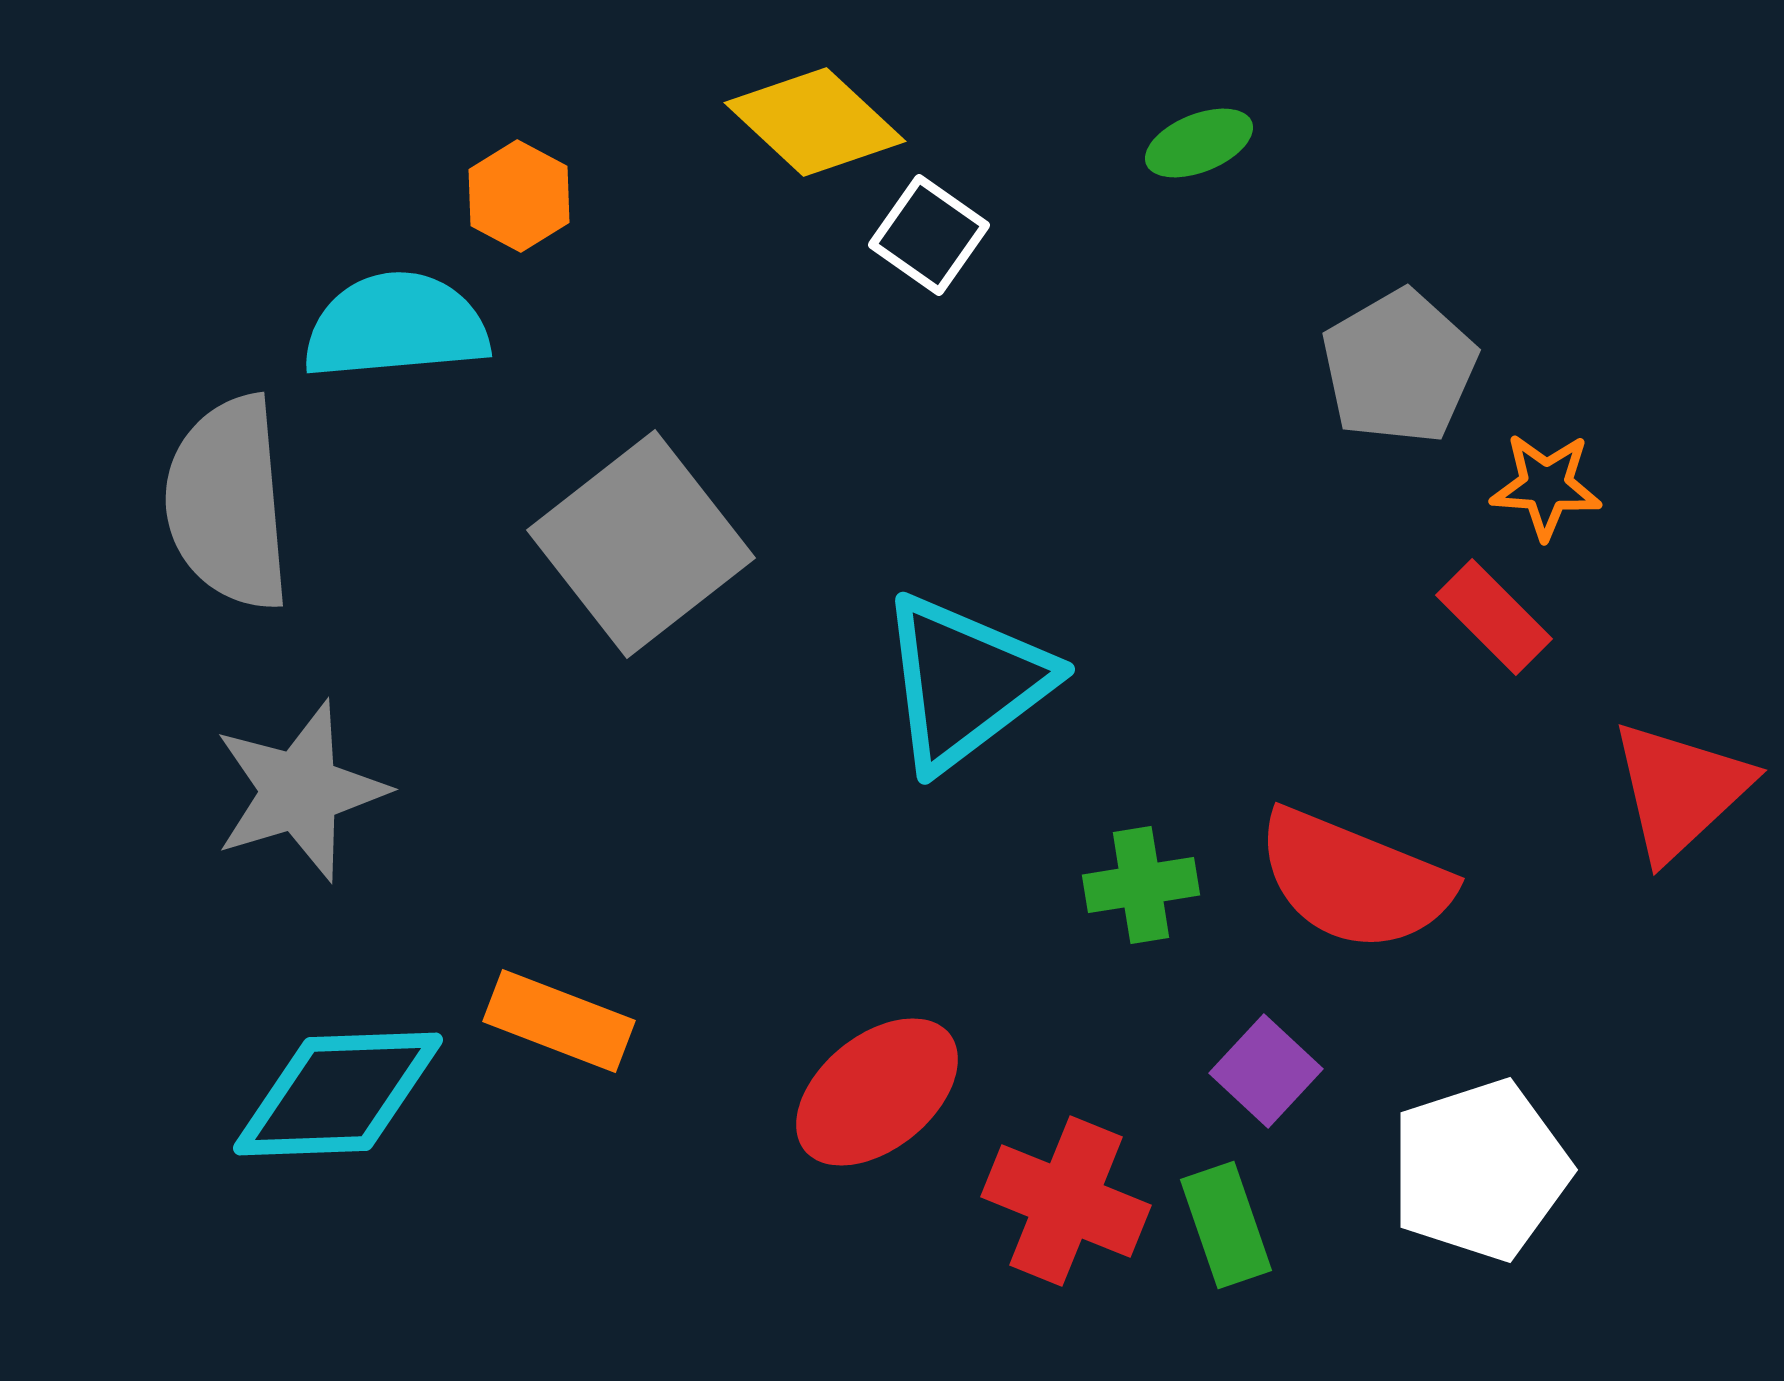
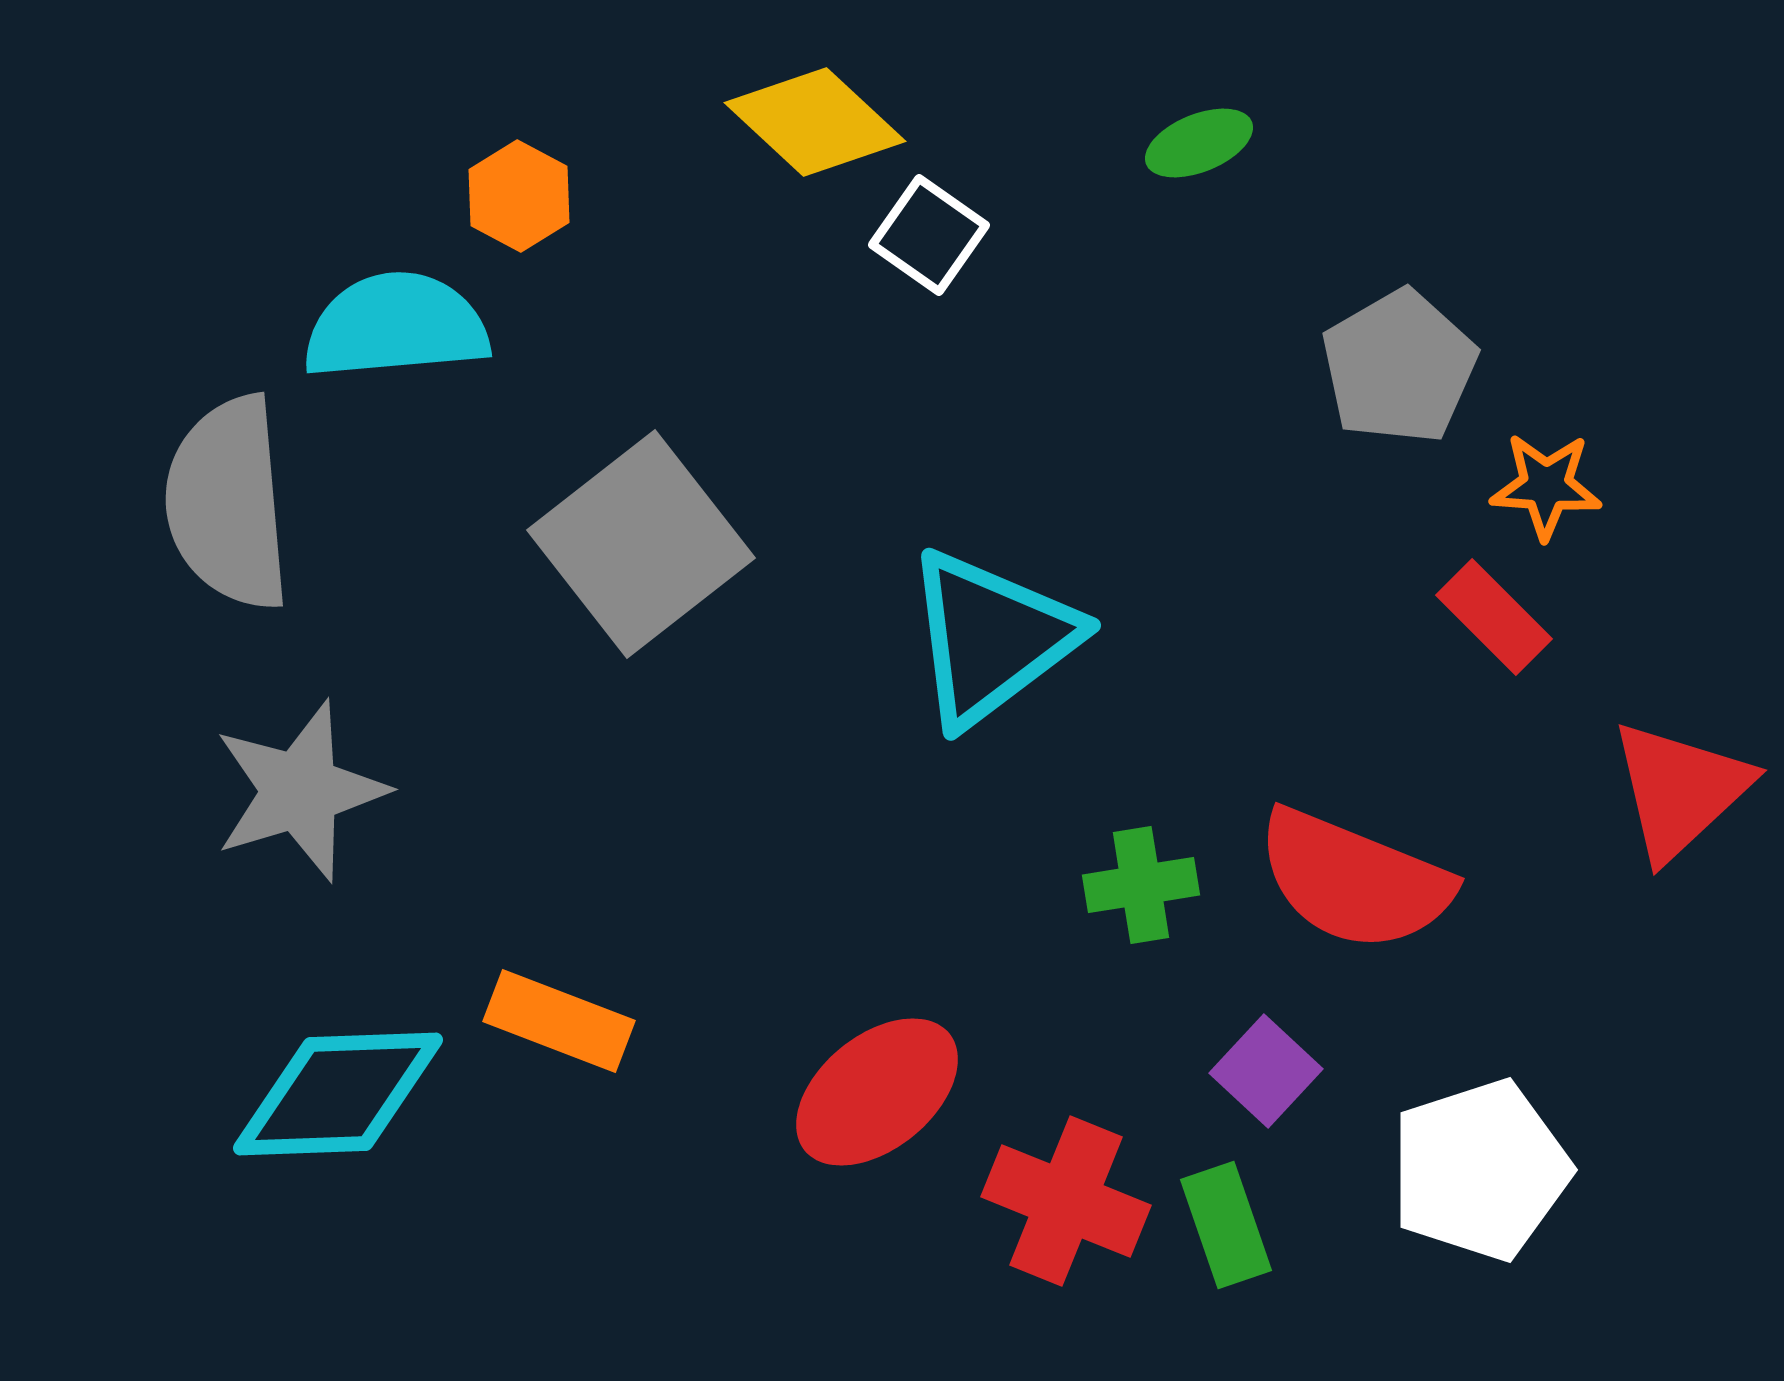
cyan triangle: moved 26 px right, 44 px up
